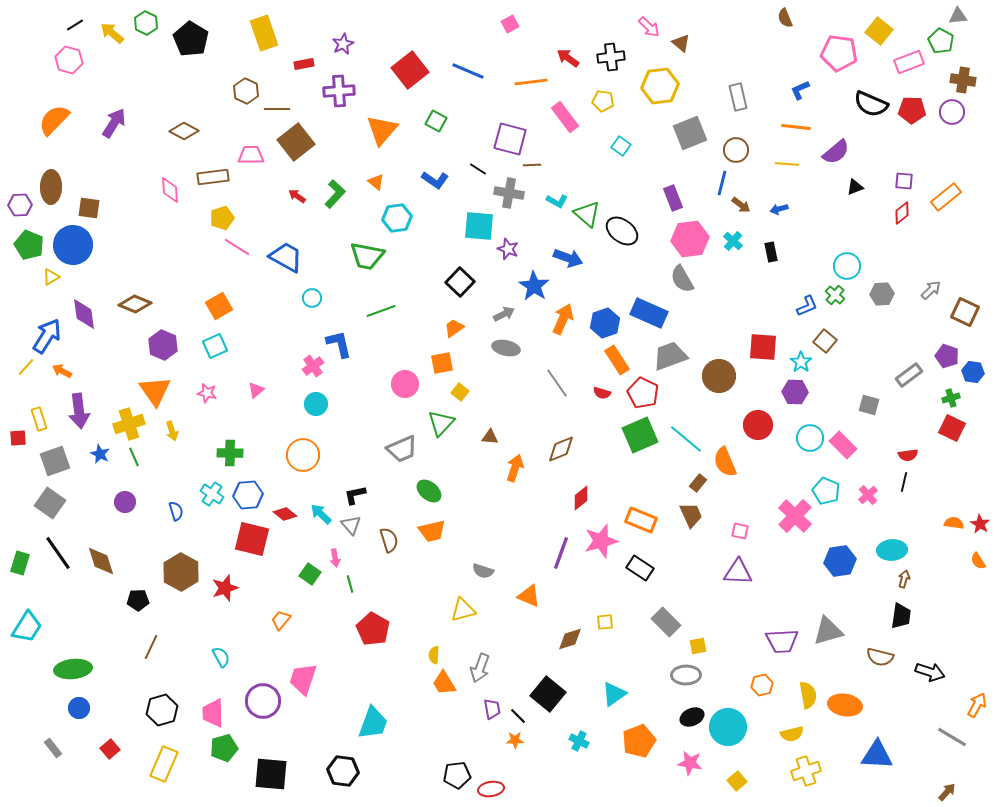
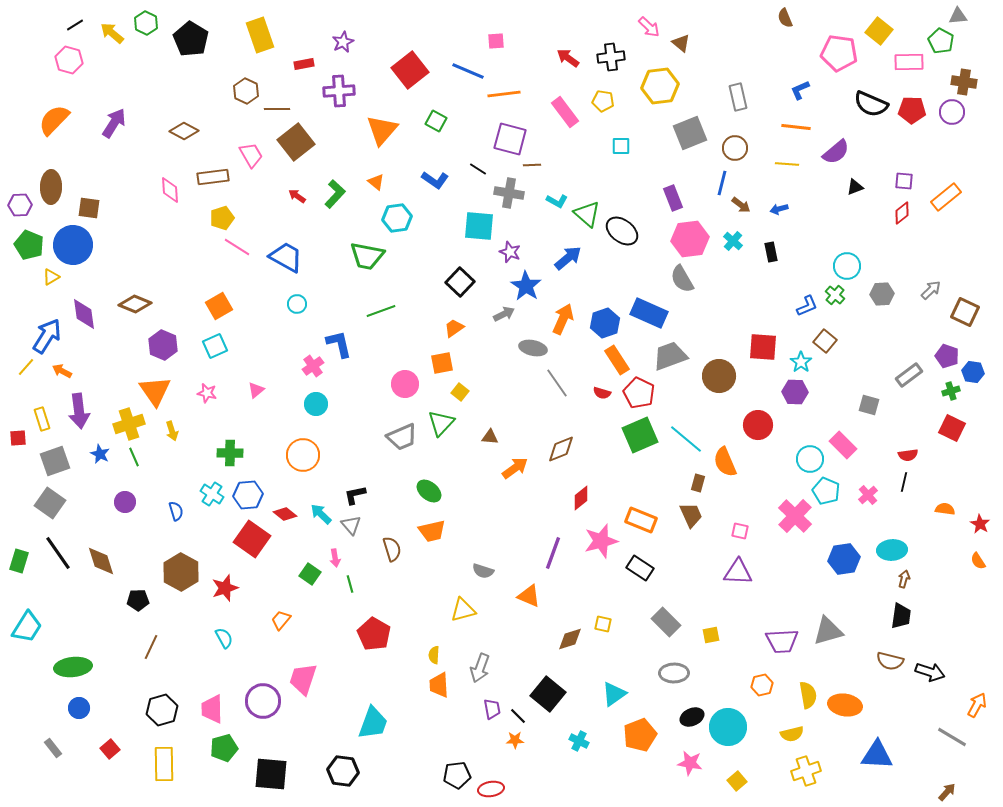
pink square at (510, 24): moved 14 px left, 17 px down; rotated 24 degrees clockwise
yellow rectangle at (264, 33): moved 4 px left, 2 px down
purple star at (343, 44): moved 2 px up
pink rectangle at (909, 62): rotated 20 degrees clockwise
brown cross at (963, 80): moved 1 px right, 2 px down
orange line at (531, 82): moved 27 px left, 12 px down
pink rectangle at (565, 117): moved 5 px up
cyan square at (621, 146): rotated 36 degrees counterclockwise
brown circle at (736, 150): moved 1 px left, 2 px up
pink trapezoid at (251, 155): rotated 60 degrees clockwise
purple star at (508, 249): moved 2 px right, 3 px down
blue arrow at (568, 258): rotated 60 degrees counterclockwise
blue star at (534, 286): moved 8 px left
cyan circle at (312, 298): moved 15 px left, 6 px down
gray ellipse at (506, 348): moved 27 px right
red pentagon at (643, 393): moved 4 px left
green cross at (951, 398): moved 7 px up
yellow rectangle at (39, 419): moved 3 px right
cyan circle at (810, 438): moved 21 px down
gray trapezoid at (402, 449): moved 12 px up
orange arrow at (515, 468): rotated 36 degrees clockwise
brown rectangle at (698, 483): rotated 24 degrees counterclockwise
orange semicircle at (954, 523): moved 9 px left, 14 px up
red square at (252, 539): rotated 21 degrees clockwise
brown semicircle at (389, 540): moved 3 px right, 9 px down
purple line at (561, 553): moved 8 px left
blue hexagon at (840, 561): moved 4 px right, 2 px up
green rectangle at (20, 563): moved 1 px left, 2 px up
yellow square at (605, 622): moved 2 px left, 2 px down; rotated 18 degrees clockwise
red pentagon at (373, 629): moved 1 px right, 5 px down
yellow square at (698, 646): moved 13 px right, 11 px up
cyan semicircle at (221, 657): moved 3 px right, 19 px up
brown semicircle at (880, 657): moved 10 px right, 4 px down
green ellipse at (73, 669): moved 2 px up
gray ellipse at (686, 675): moved 12 px left, 2 px up
orange trapezoid at (444, 683): moved 5 px left, 2 px down; rotated 28 degrees clockwise
pink trapezoid at (213, 713): moved 1 px left, 4 px up
orange pentagon at (639, 741): moved 1 px right, 6 px up
yellow rectangle at (164, 764): rotated 24 degrees counterclockwise
